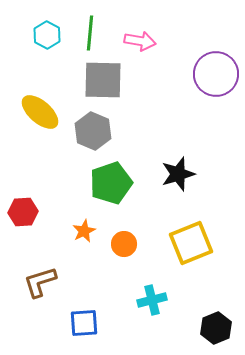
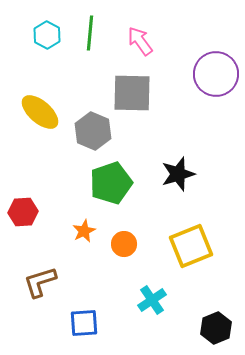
pink arrow: rotated 136 degrees counterclockwise
gray square: moved 29 px right, 13 px down
yellow square: moved 3 px down
cyan cross: rotated 20 degrees counterclockwise
